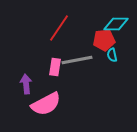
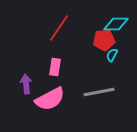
cyan semicircle: rotated 40 degrees clockwise
gray line: moved 22 px right, 32 px down
pink semicircle: moved 4 px right, 5 px up
